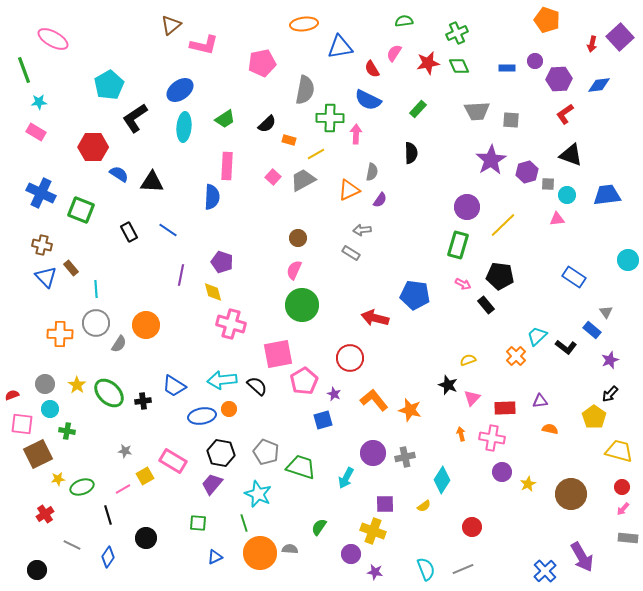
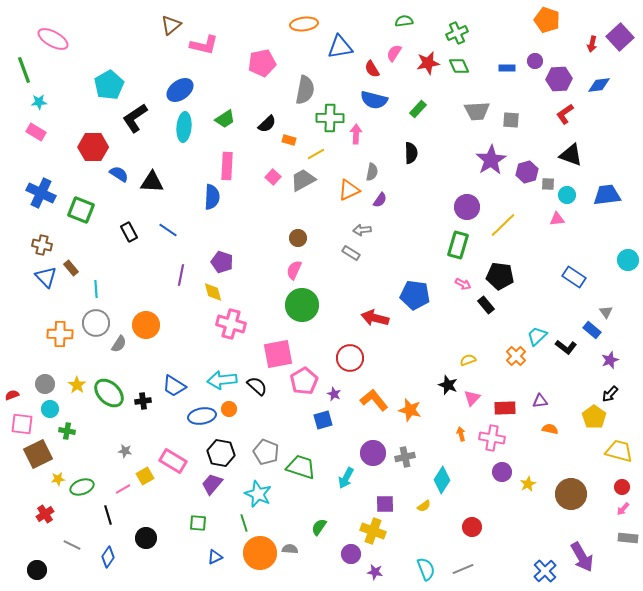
blue semicircle at (368, 100): moved 6 px right; rotated 12 degrees counterclockwise
